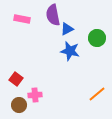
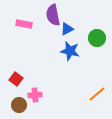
pink rectangle: moved 2 px right, 5 px down
